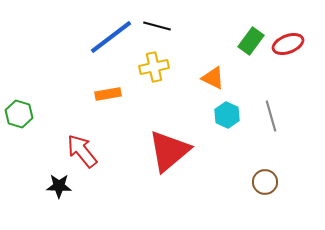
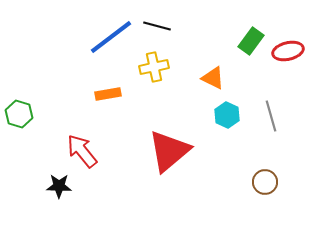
red ellipse: moved 7 px down; rotated 8 degrees clockwise
